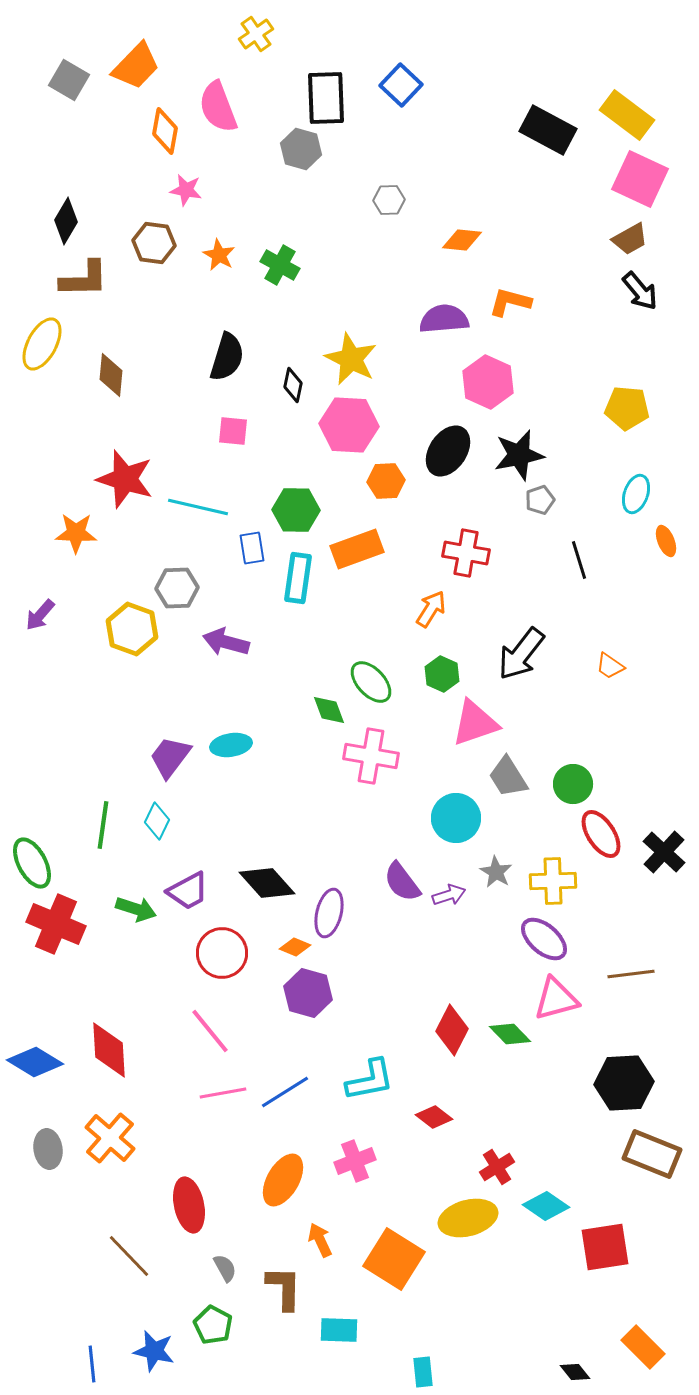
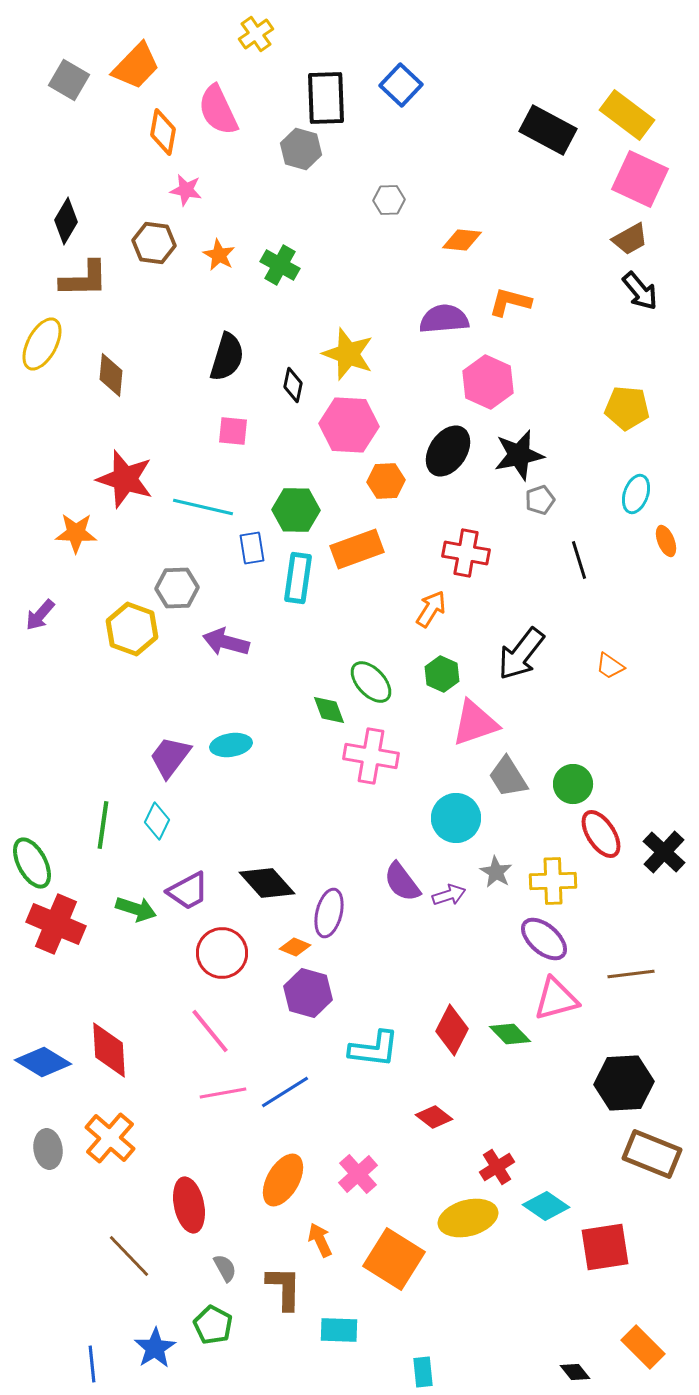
pink semicircle at (218, 107): moved 3 px down; rotated 4 degrees counterclockwise
orange diamond at (165, 131): moved 2 px left, 1 px down
yellow star at (351, 359): moved 3 px left, 5 px up; rotated 6 degrees counterclockwise
cyan line at (198, 507): moved 5 px right
blue diamond at (35, 1062): moved 8 px right
cyan L-shape at (370, 1080): moved 4 px right, 31 px up; rotated 18 degrees clockwise
pink cross at (355, 1161): moved 3 px right, 13 px down; rotated 21 degrees counterclockwise
blue star at (154, 1351): moved 1 px right, 3 px up; rotated 27 degrees clockwise
